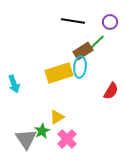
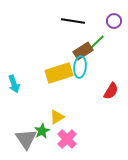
purple circle: moved 4 px right, 1 px up
